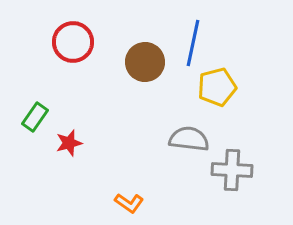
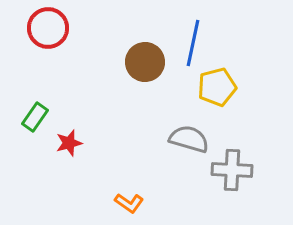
red circle: moved 25 px left, 14 px up
gray semicircle: rotated 9 degrees clockwise
